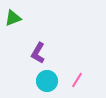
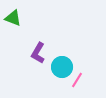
green triangle: rotated 42 degrees clockwise
cyan circle: moved 15 px right, 14 px up
